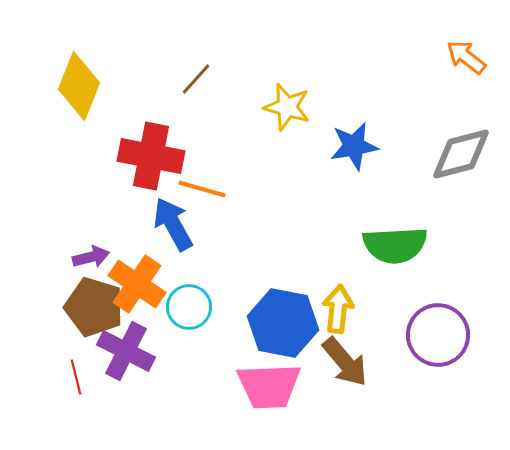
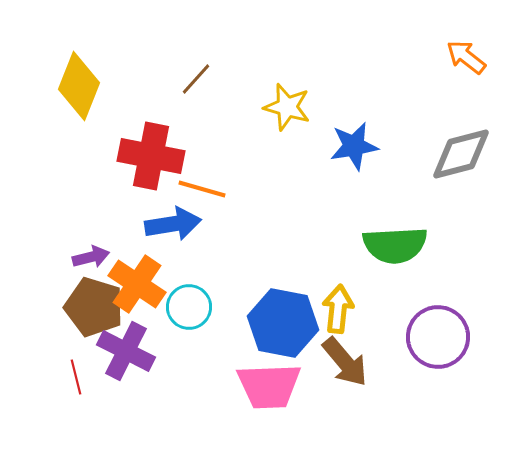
blue arrow: rotated 110 degrees clockwise
purple circle: moved 2 px down
